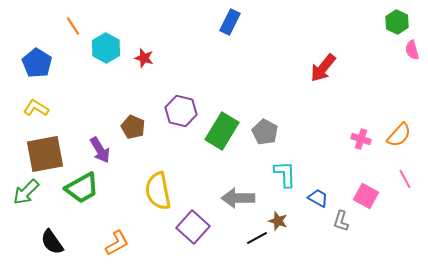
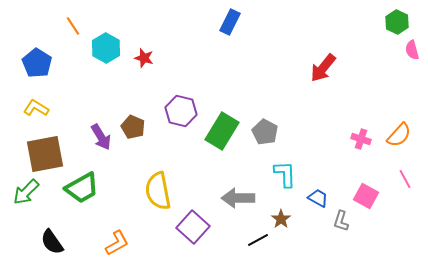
purple arrow: moved 1 px right, 13 px up
brown star: moved 3 px right, 2 px up; rotated 18 degrees clockwise
black line: moved 1 px right, 2 px down
